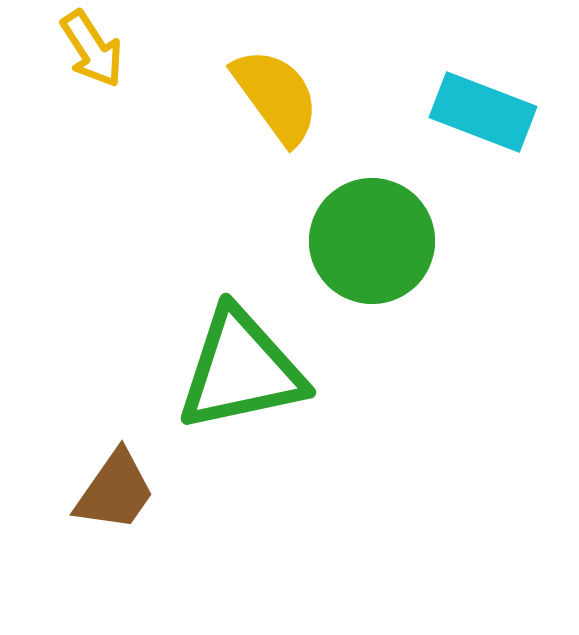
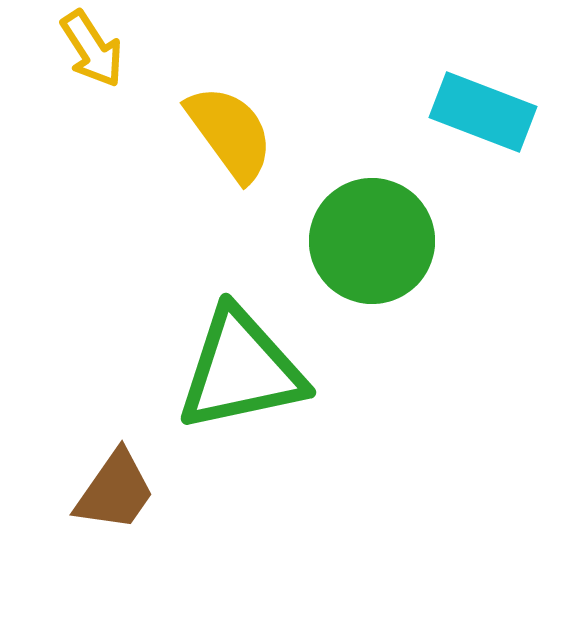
yellow semicircle: moved 46 px left, 37 px down
